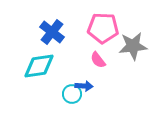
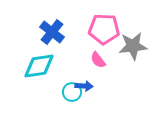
pink pentagon: moved 1 px right, 1 px down
cyan circle: moved 2 px up
